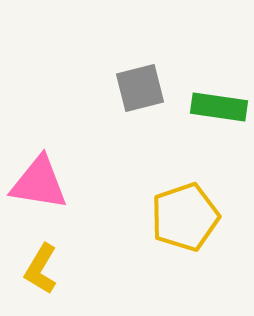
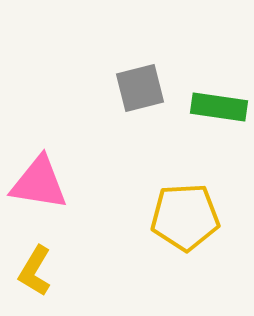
yellow pentagon: rotated 16 degrees clockwise
yellow L-shape: moved 6 px left, 2 px down
